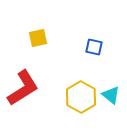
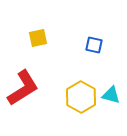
blue square: moved 2 px up
cyan triangle: rotated 24 degrees counterclockwise
